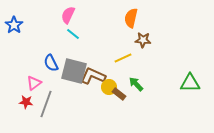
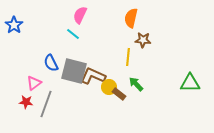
pink semicircle: moved 12 px right
yellow line: moved 5 px right, 1 px up; rotated 60 degrees counterclockwise
